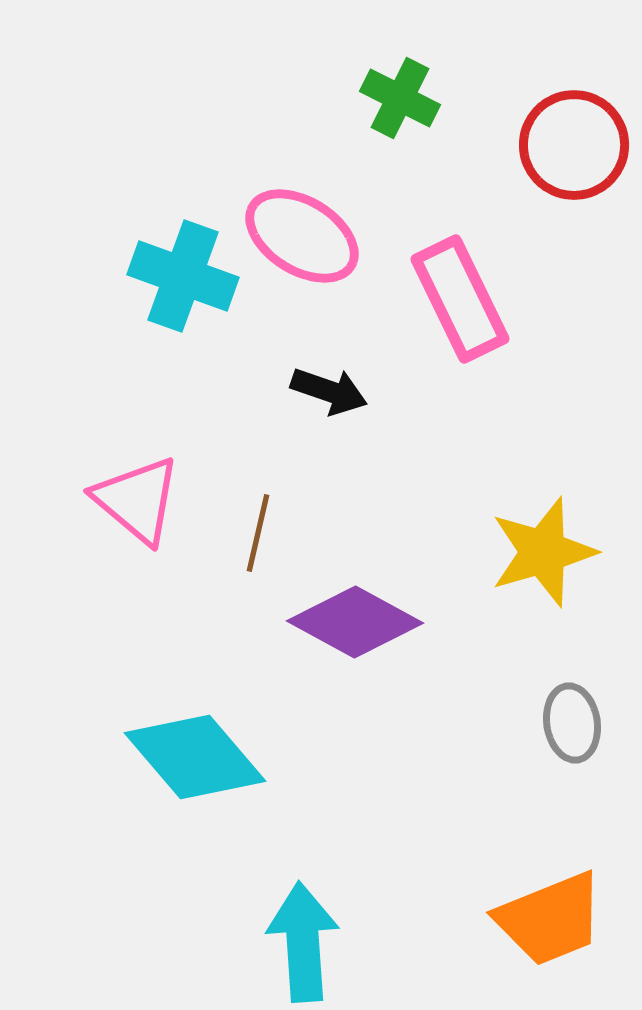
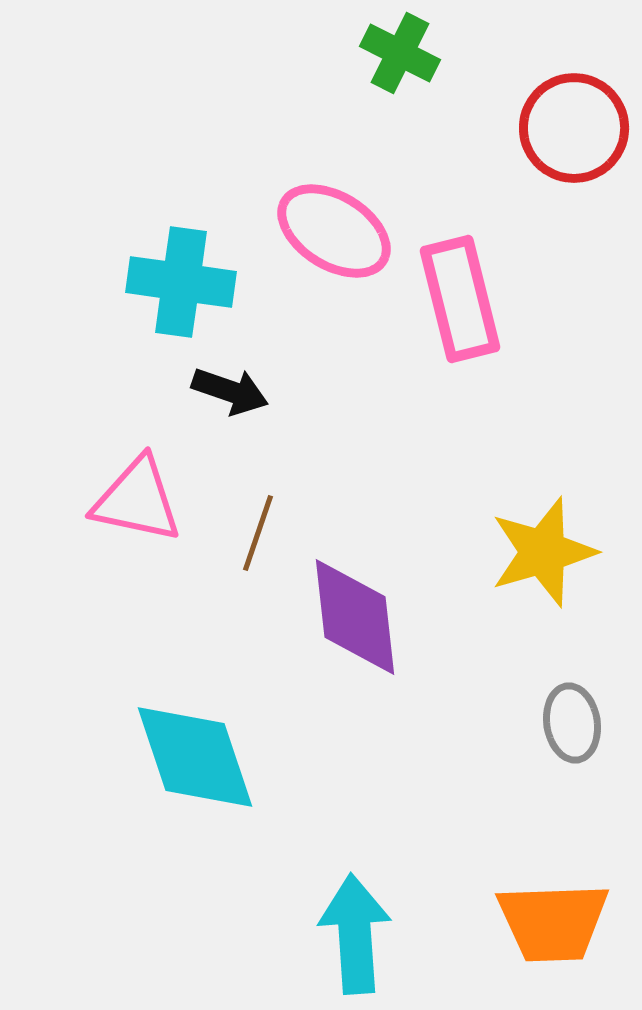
green cross: moved 45 px up
red circle: moved 17 px up
pink ellipse: moved 32 px right, 5 px up
cyan cross: moved 2 px left, 6 px down; rotated 12 degrees counterclockwise
pink rectangle: rotated 12 degrees clockwise
black arrow: moved 99 px left
pink triangle: rotated 28 degrees counterclockwise
brown line: rotated 6 degrees clockwise
purple diamond: moved 5 px up; rotated 55 degrees clockwise
cyan diamond: rotated 22 degrees clockwise
orange trapezoid: moved 3 px right, 3 px down; rotated 20 degrees clockwise
cyan arrow: moved 52 px right, 8 px up
